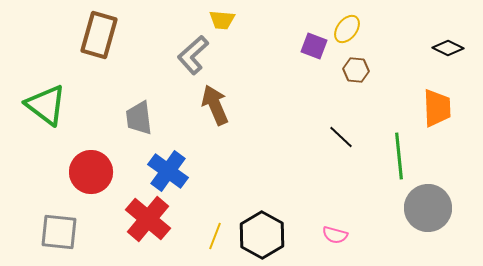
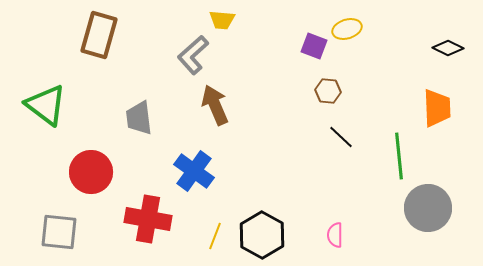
yellow ellipse: rotated 36 degrees clockwise
brown hexagon: moved 28 px left, 21 px down
blue cross: moved 26 px right
red cross: rotated 30 degrees counterclockwise
pink semicircle: rotated 75 degrees clockwise
